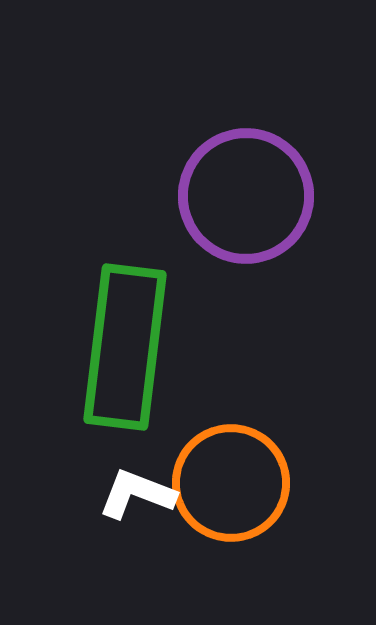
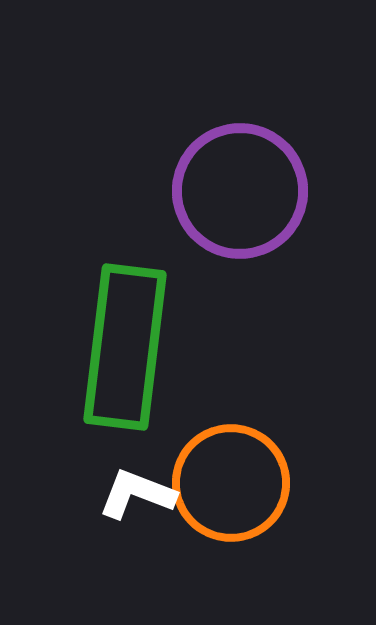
purple circle: moved 6 px left, 5 px up
